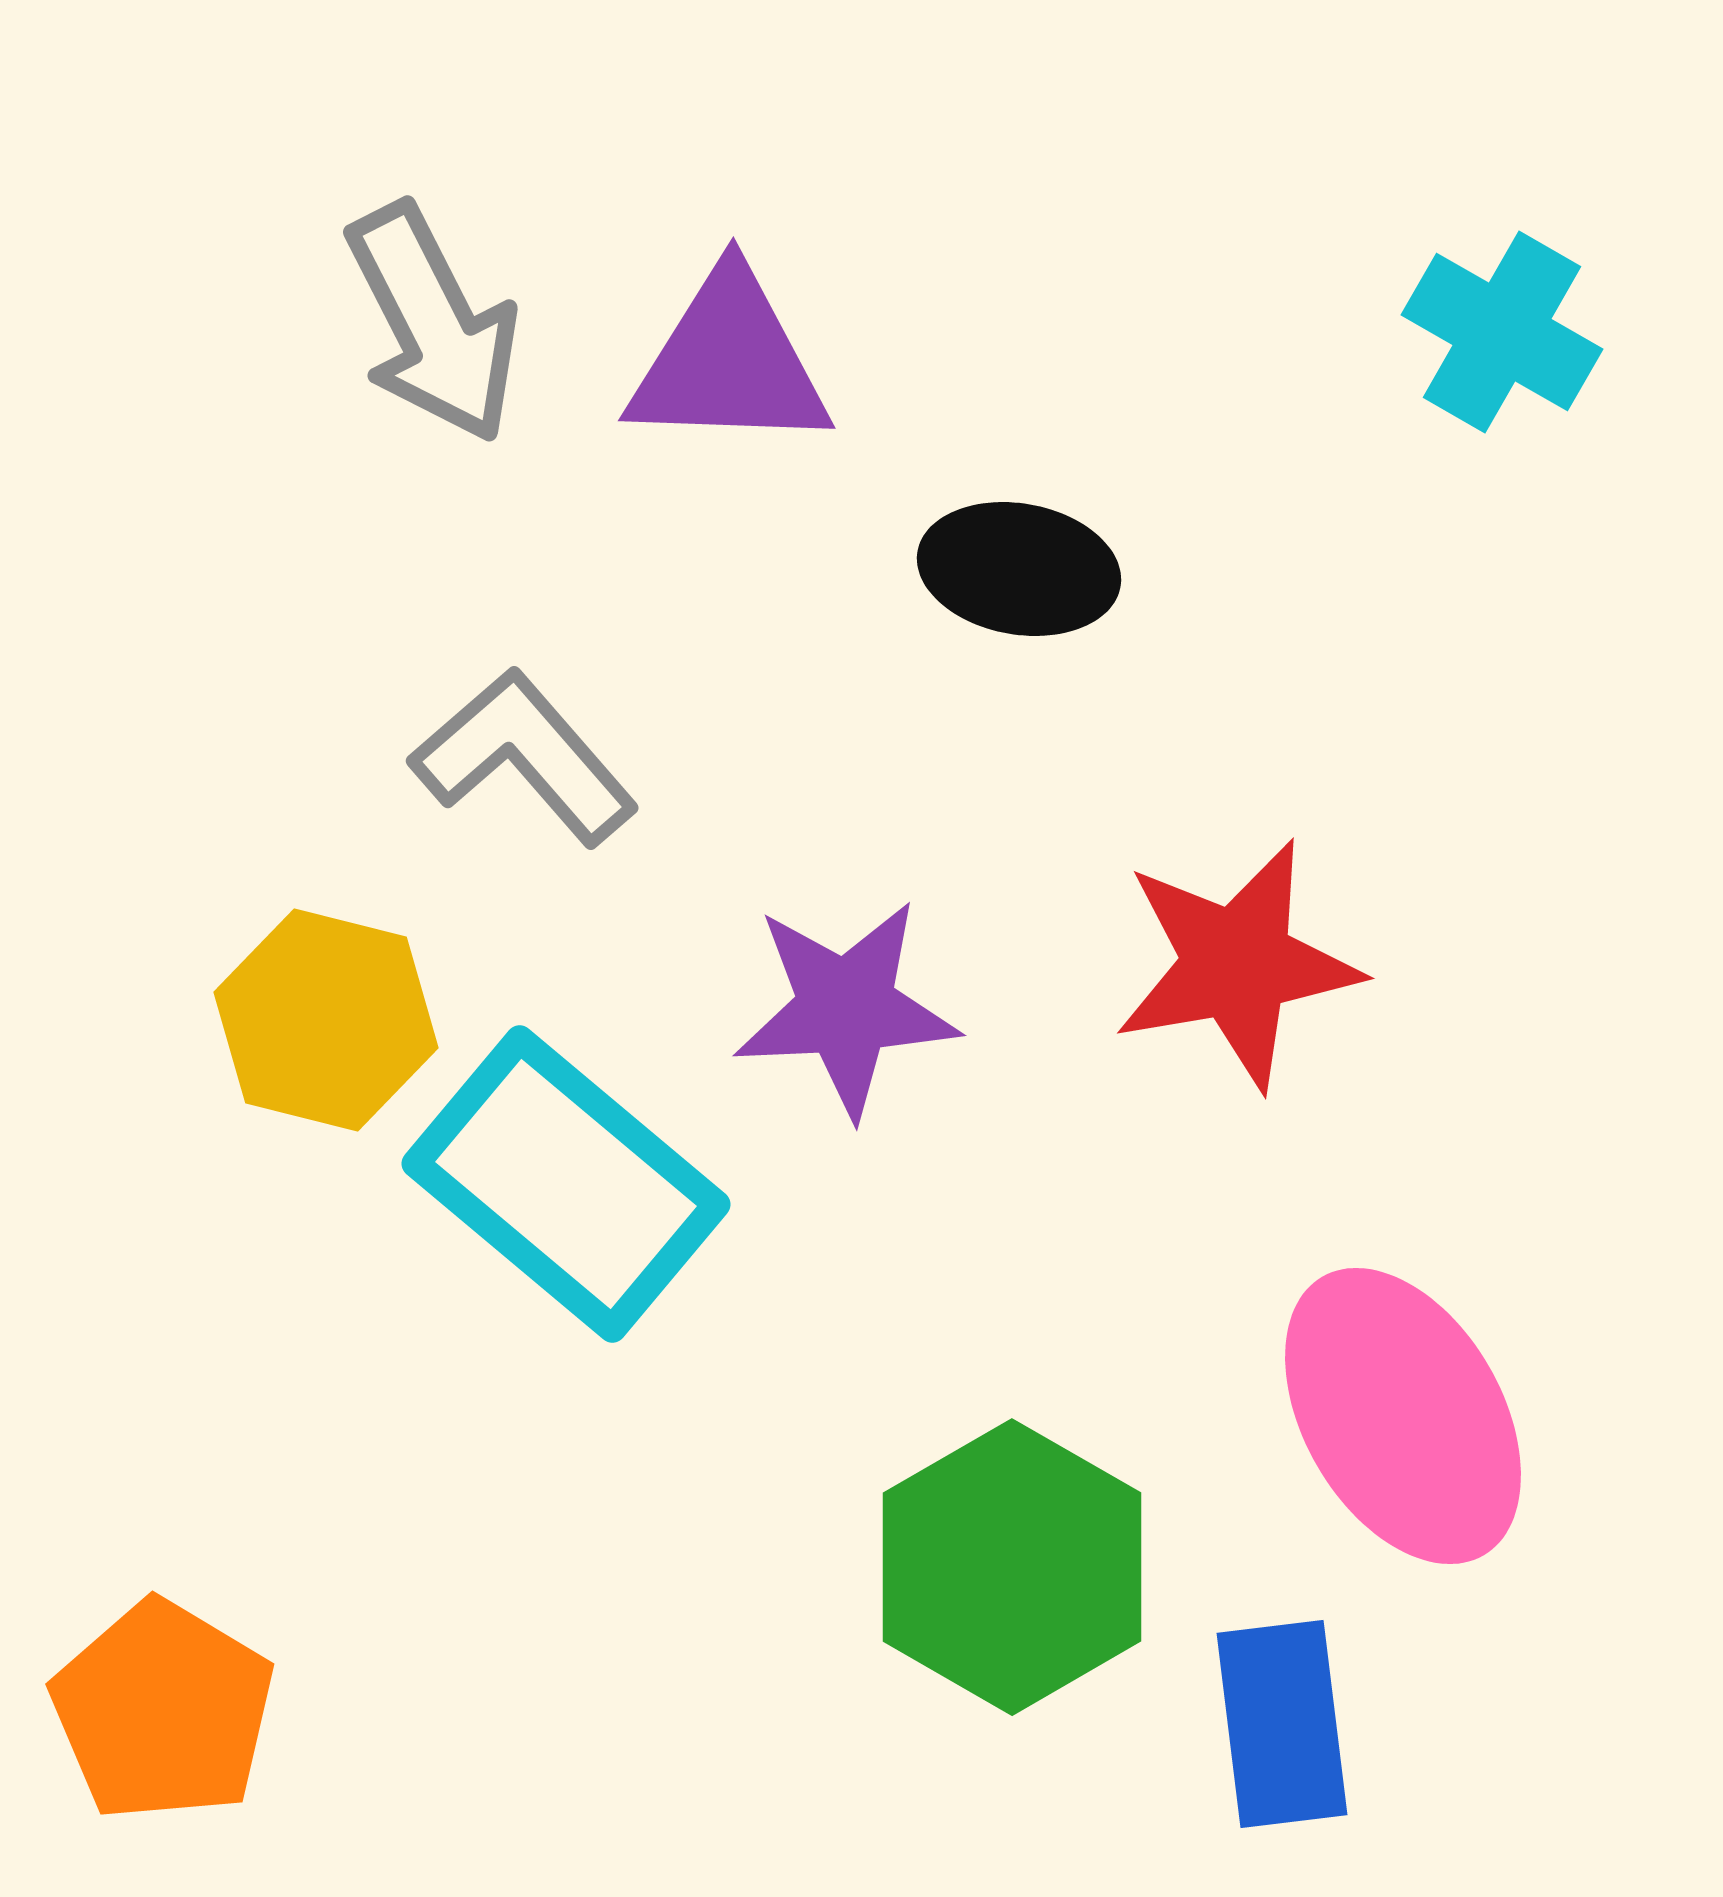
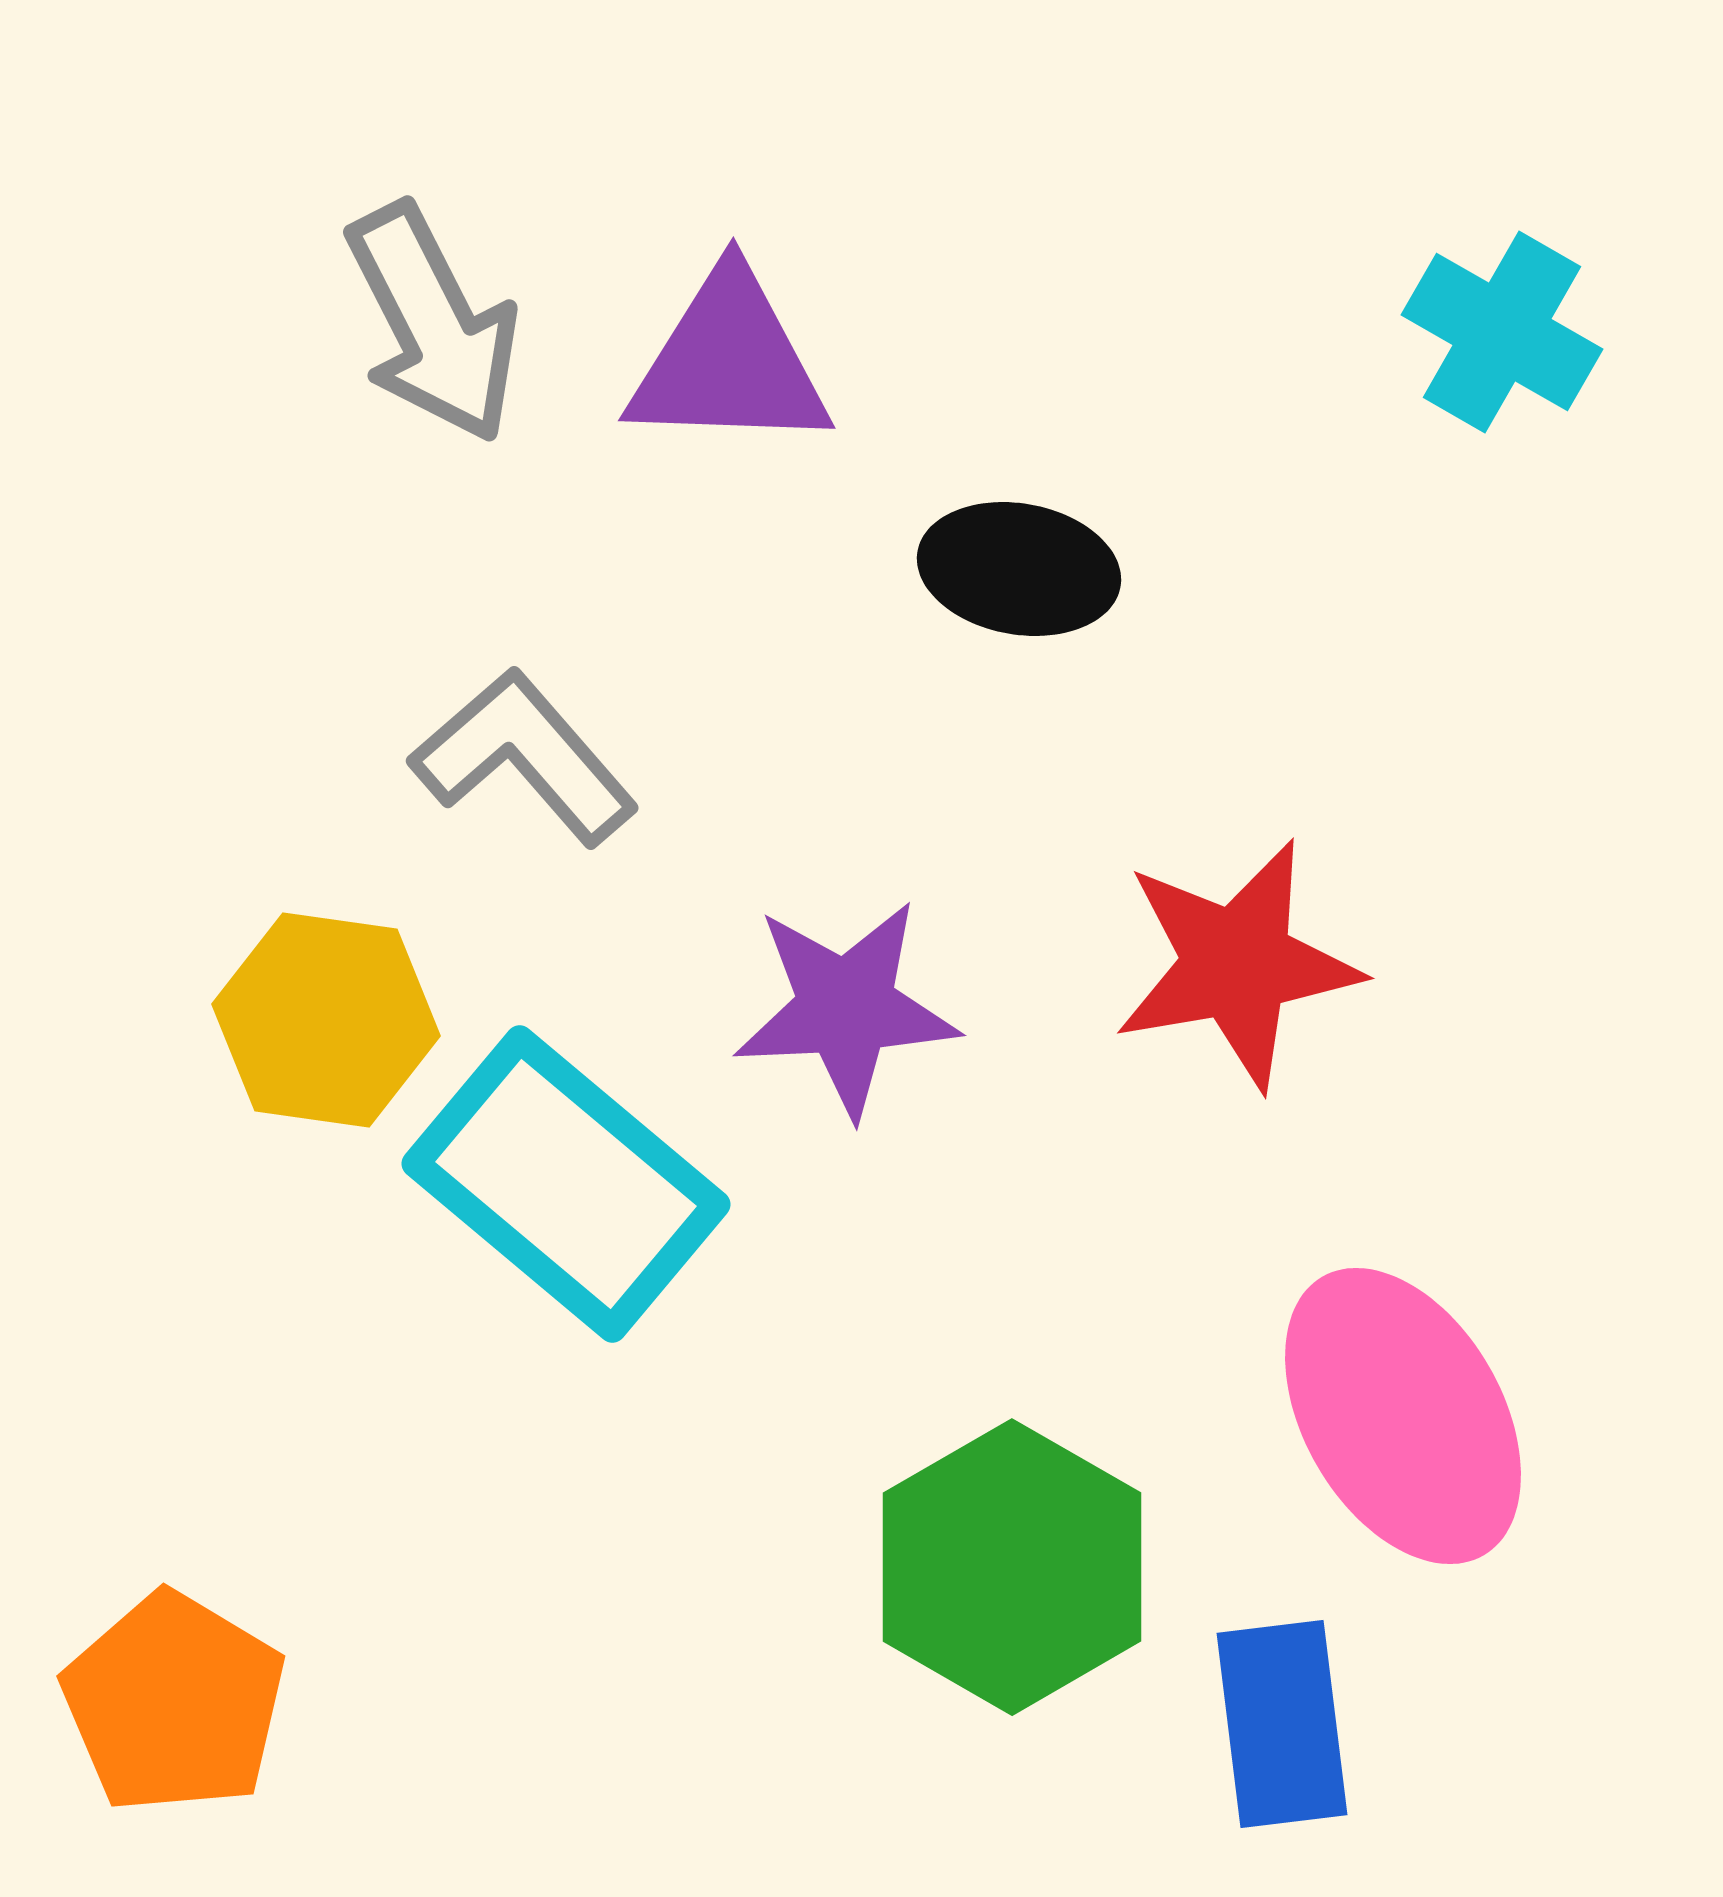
yellow hexagon: rotated 6 degrees counterclockwise
orange pentagon: moved 11 px right, 8 px up
